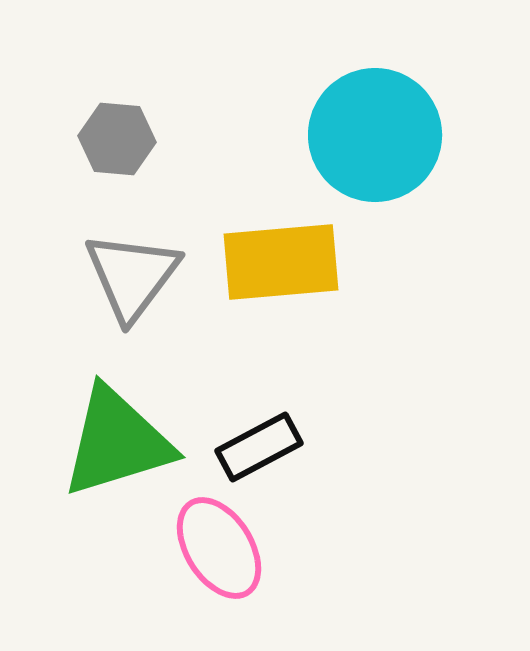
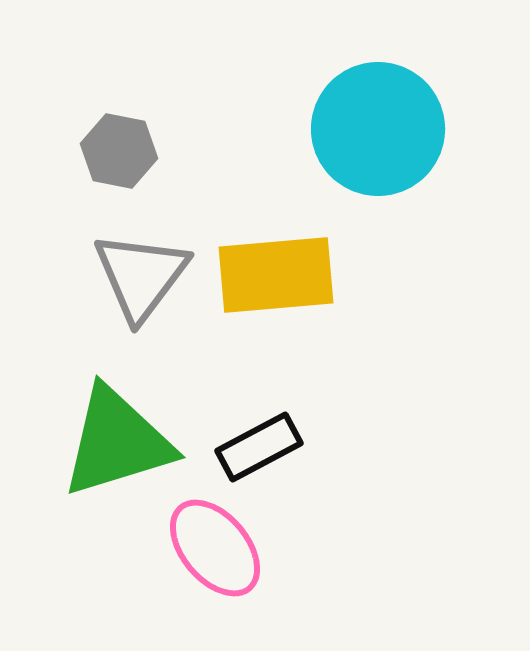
cyan circle: moved 3 px right, 6 px up
gray hexagon: moved 2 px right, 12 px down; rotated 6 degrees clockwise
yellow rectangle: moved 5 px left, 13 px down
gray triangle: moved 9 px right
pink ellipse: moved 4 px left; rotated 8 degrees counterclockwise
